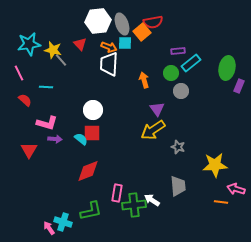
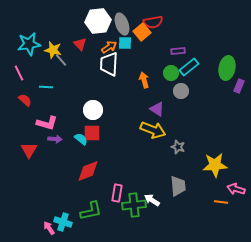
orange arrow at (109, 47): rotated 56 degrees counterclockwise
cyan rectangle at (191, 63): moved 2 px left, 4 px down
purple triangle at (157, 109): rotated 21 degrees counterclockwise
yellow arrow at (153, 130): rotated 125 degrees counterclockwise
